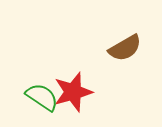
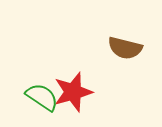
brown semicircle: rotated 44 degrees clockwise
